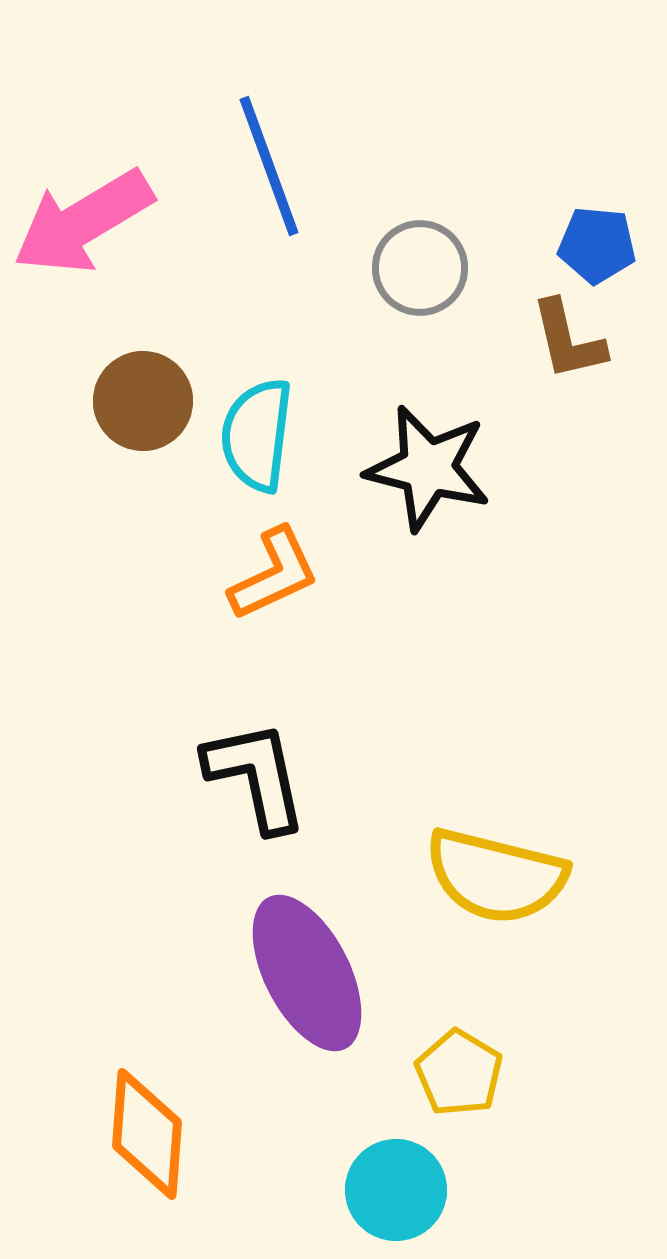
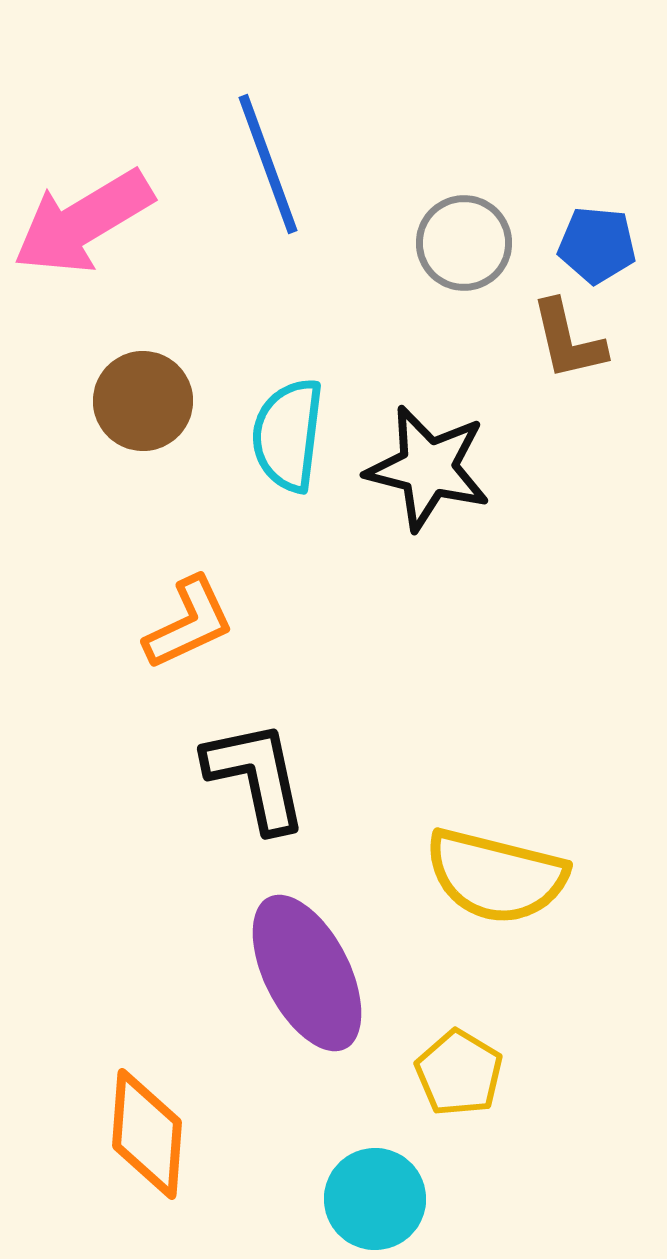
blue line: moved 1 px left, 2 px up
gray circle: moved 44 px right, 25 px up
cyan semicircle: moved 31 px right
orange L-shape: moved 85 px left, 49 px down
cyan circle: moved 21 px left, 9 px down
